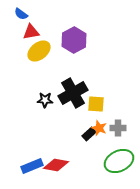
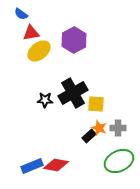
red triangle: moved 1 px down
black rectangle: moved 2 px down
